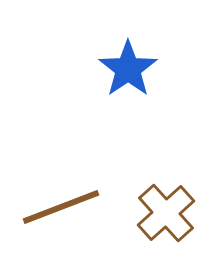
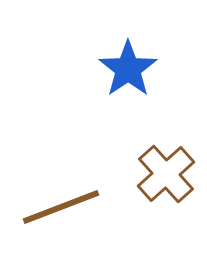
brown cross: moved 39 px up
